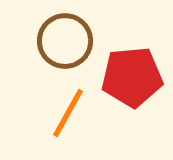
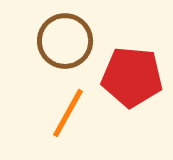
red pentagon: rotated 10 degrees clockwise
